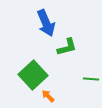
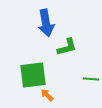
blue arrow: rotated 12 degrees clockwise
green square: rotated 36 degrees clockwise
orange arrow: moved 1 px left, 1 px up
